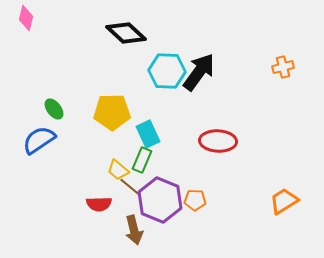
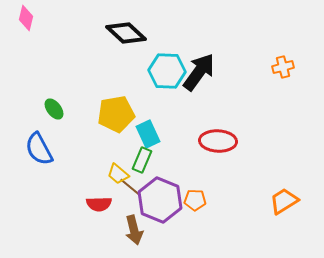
yellow pentagon: moved 4 px right, 2 px down; rotated 9 degrees counterclockwise
blue semicircle: moved 9 px down; rotated 84 degrees counterclockwise
yellow trapezoid: moved 4 px down
